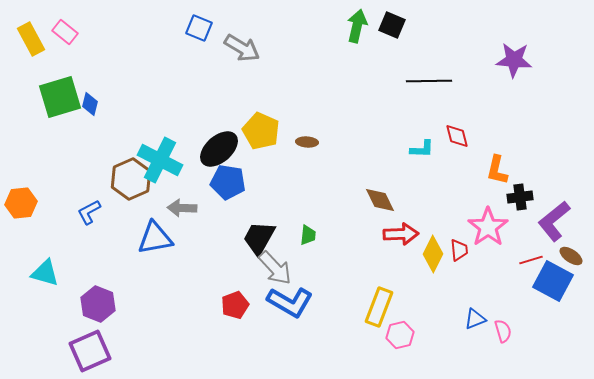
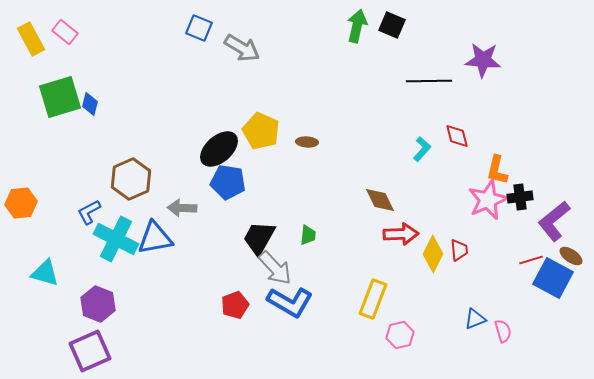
purple star at (514, 60): moved 31 px left
cyan L-shape at (422, 149): rotated 50 degrees counterclockwise
cyan cross at (160, 160): moved 44 px left, 79 px down
pink star at (488, 227): moved 27 px up; rotated 12 degrees clockwise
blue square at (553, 281): moved 3 px up
yellow rectangle at (379, 307): moved 6 px left, 8 px up
